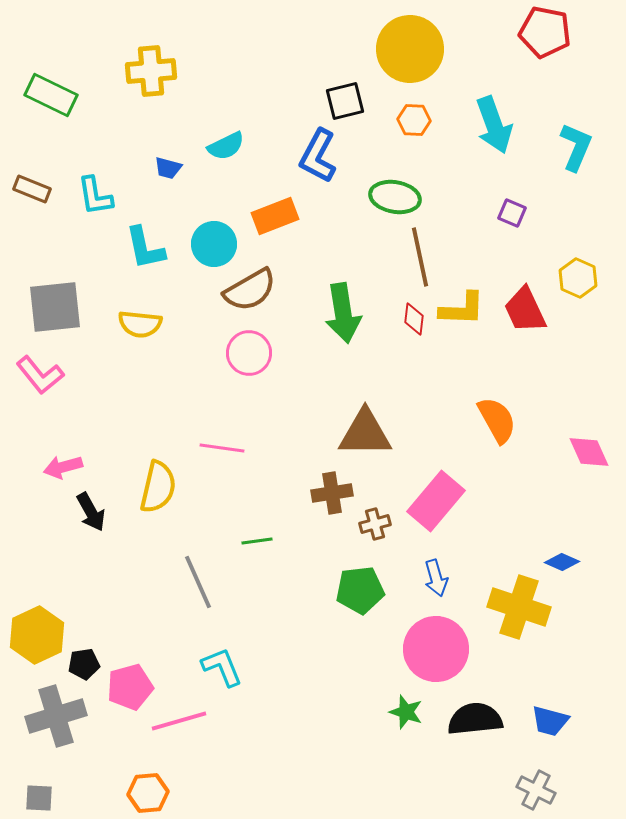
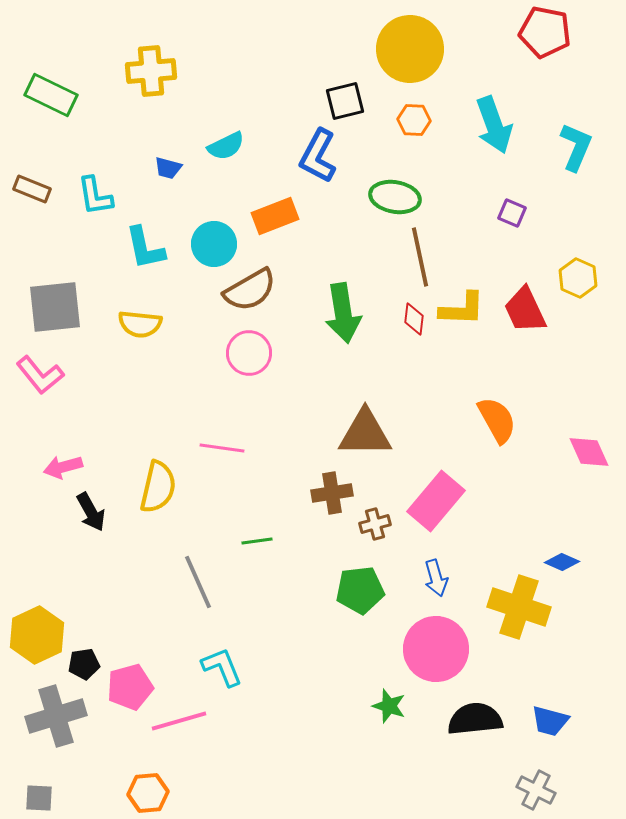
green star at (406, 712): moved 17 px left, 6 px up
